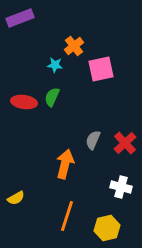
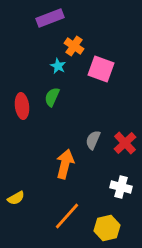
purple rectangle: moved 30 px right
orange cross: rotated 18 degrees counterclockwise
cyan star: moved 3 px right, 1 px down; rotated 21 degrees clockwise
pink square: rotated 32 degrees clockwise
red ellipse: moved 2 px left, 4 px down; rotated 75 degrees clockwise
orange line: rotated 24 degrees clockwise
